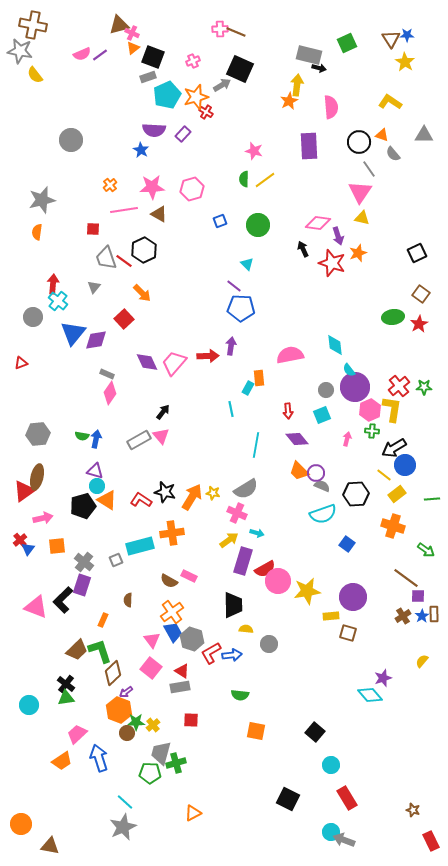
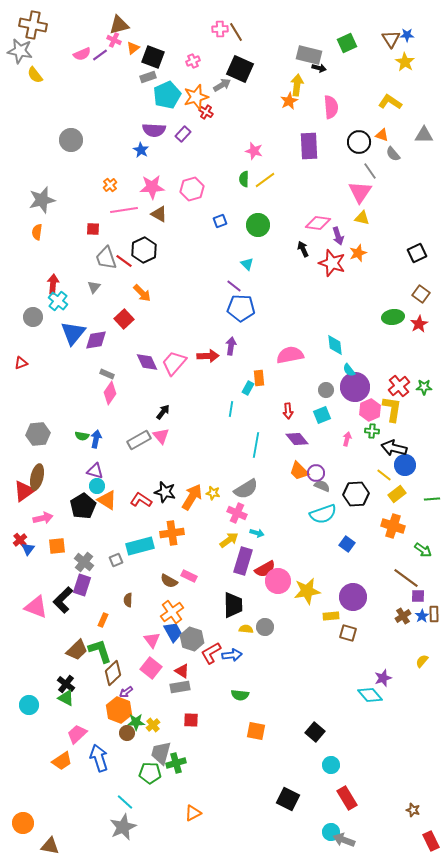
brown line at (236, 32): rotated 36 degrees clockwise
pink cross at (132, 33): moved 18 px left, 7 px down
gray line at (369, 169): moved 1 px right, 2 px down
cyan line at (231, 409): rotated 21 degrees clockwise
black arrow at (394, 448): rotated 45 degrees clockwise
black pentagon at (83, 506): rotated 15 degrees counterclockwise
green arrow at (426, 550): moved 3 px left
gray circle at (269, 644): moved 4 px left, 17 px up
green triangle at (66, 698): rotated 36 degrees clockwise
orange circle at (21, 824): moved 2 px right, 1 px up
